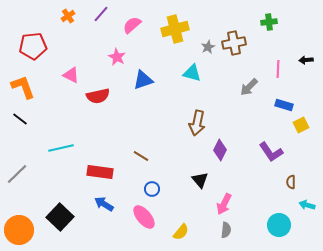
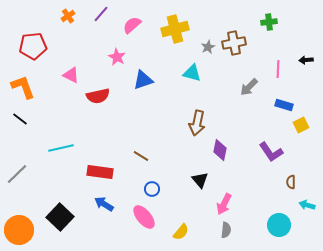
purple diamond: rotated 15 degrees counterclockwise
